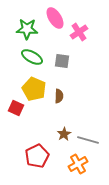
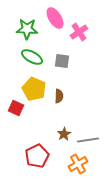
gray line: rotated 25 degrees counterclockwise
